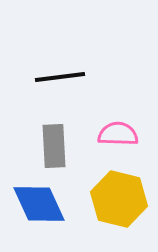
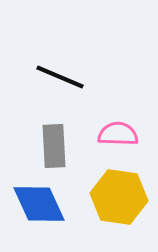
black line: rotated 30 degrees clockwise
yellow hexagon: moved 2 px up; rotated 6 degrees counterclockwise
